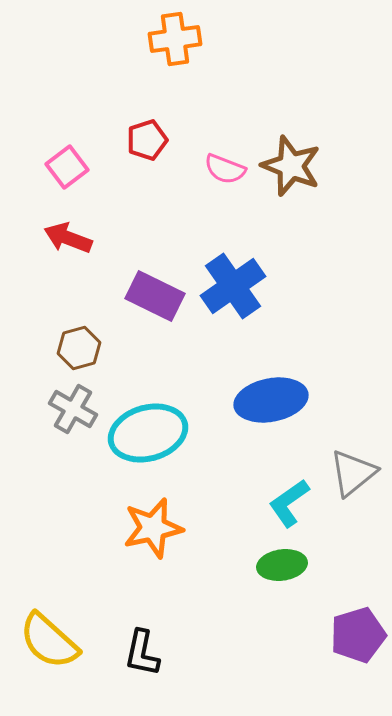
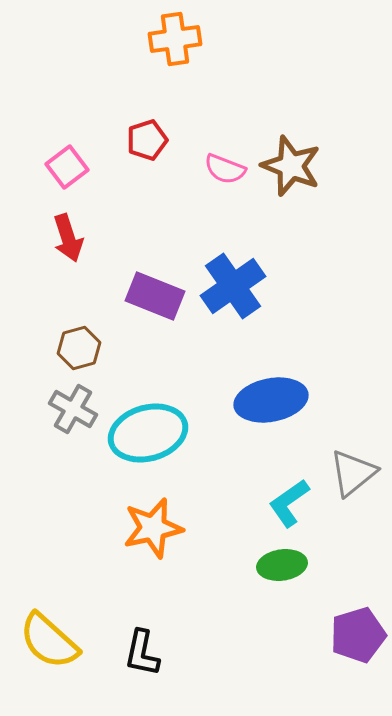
red arrow: rotated 129 degrees counterclockwise
purple rectangle: rotated 4 degrees counterclockwise
